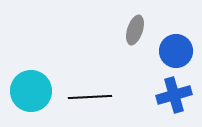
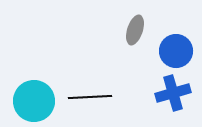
cyan circle: moved 3 px right, 10 px down
blue cross: moved 1 px left, 2 px up
